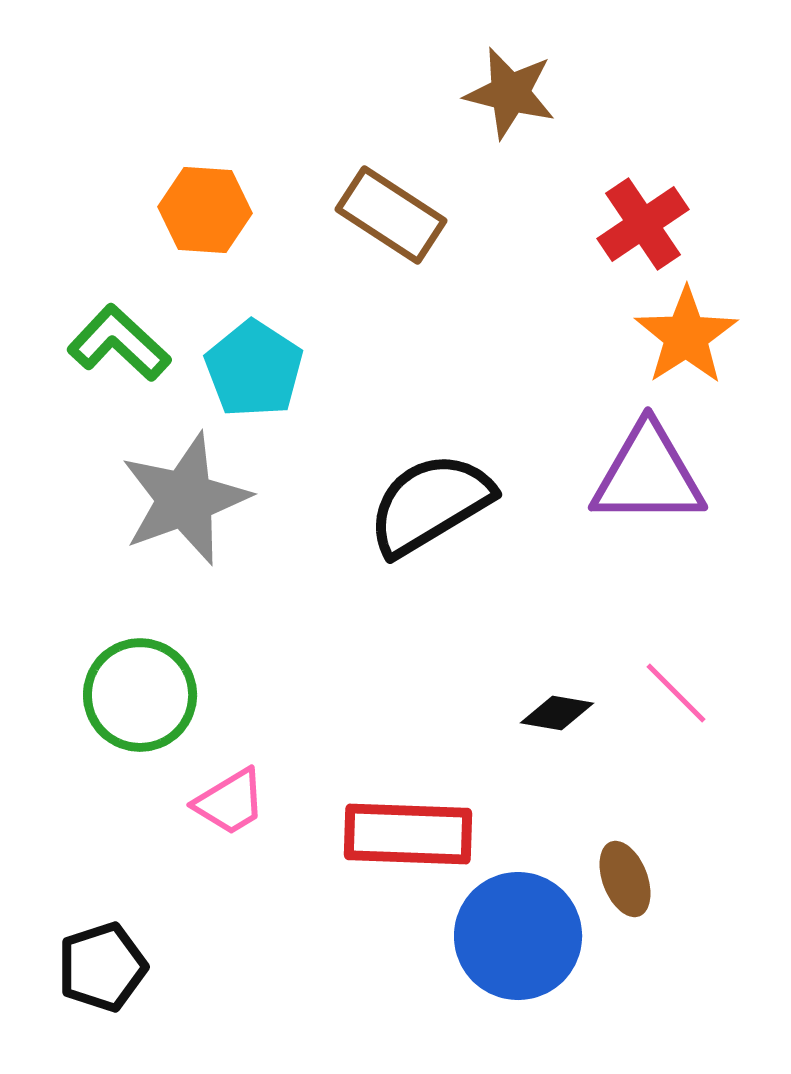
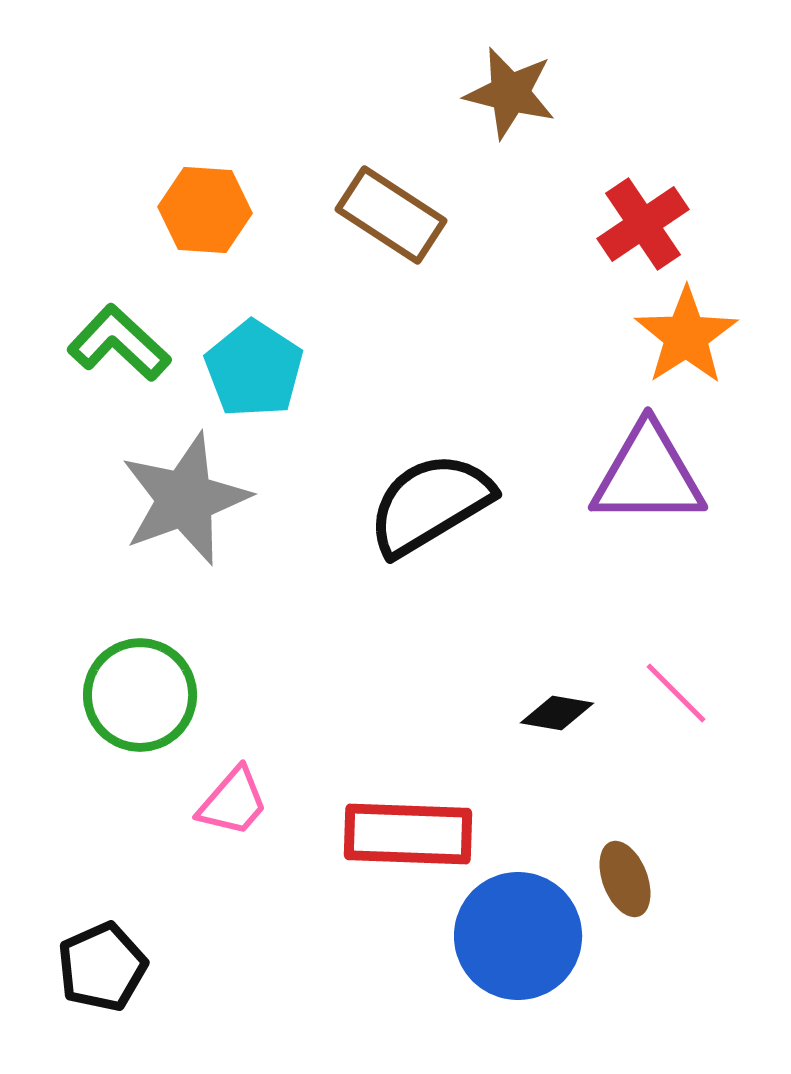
pink trapezoid: moved 3 px right; rotated 18 degrees counterclockwise
black pentagon: rotated 6 degrees counterclockwise
